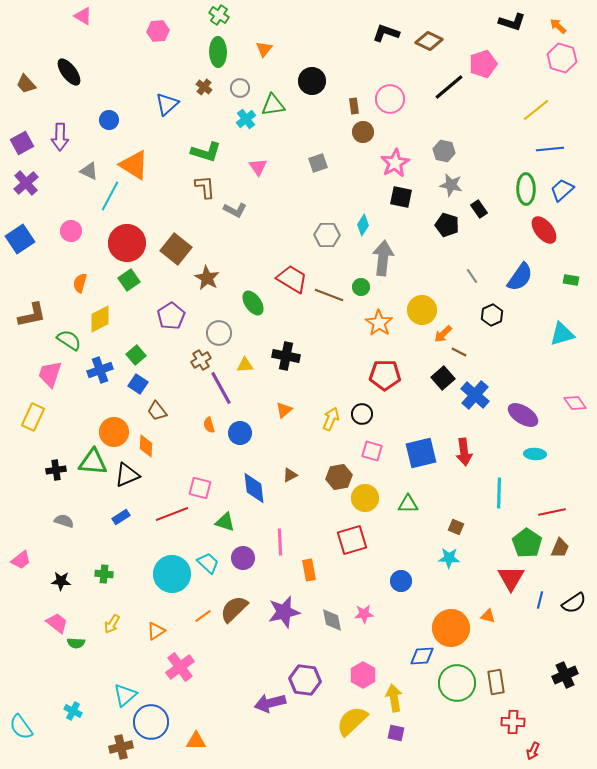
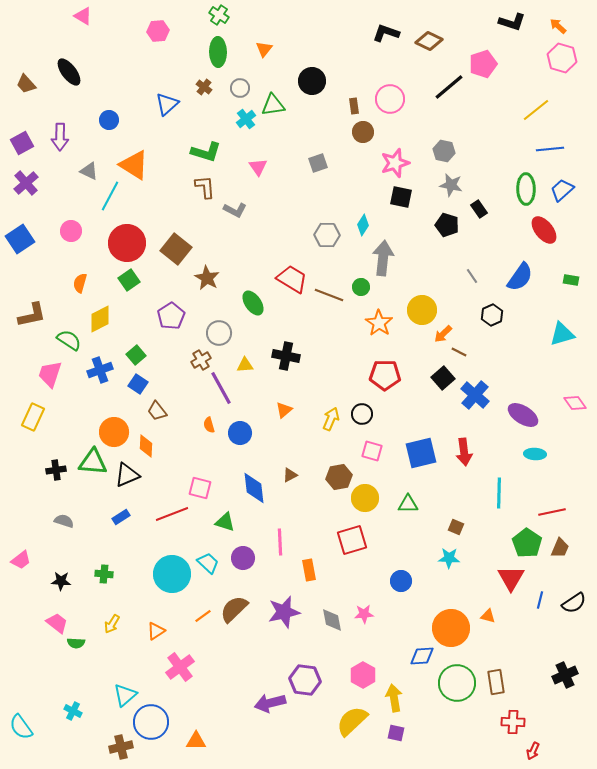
pink star at (395, 163): rotated 12 degrees clockwise
